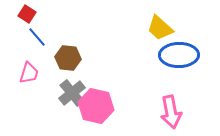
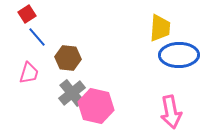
red square: rotated 24 degrees clockwise
yellow trapezoid: rotated 128 degrees counterclockwise
